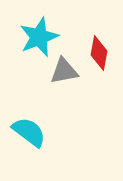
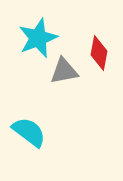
cyan star: moved 1 px left, 1 px down
